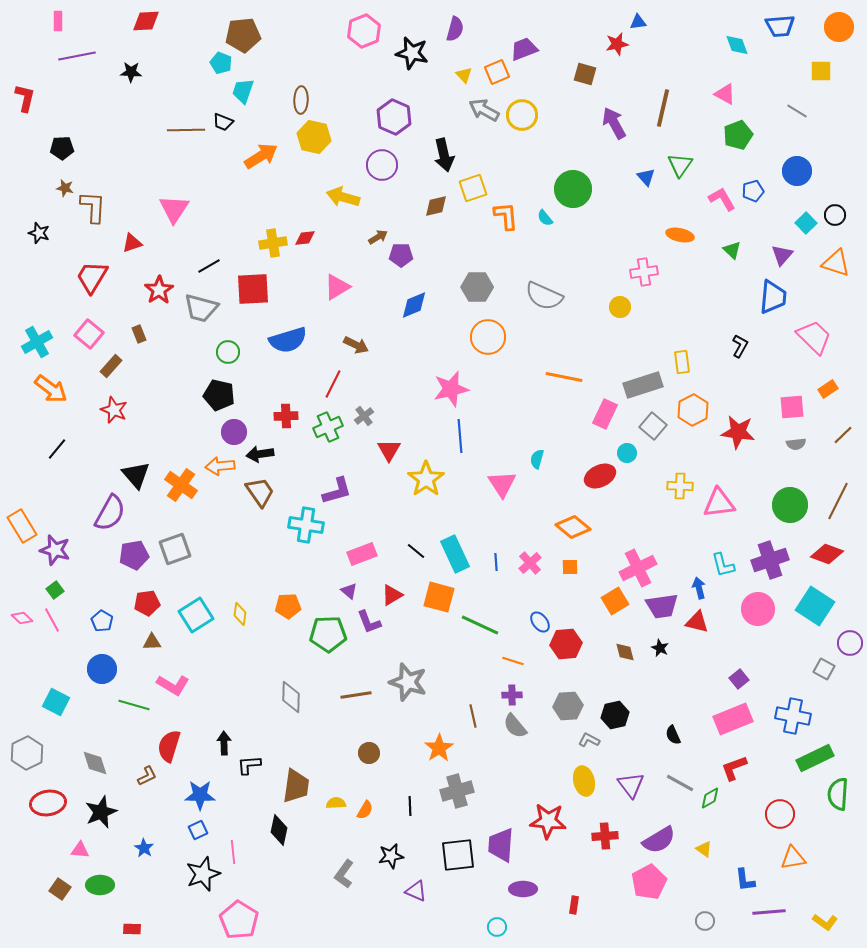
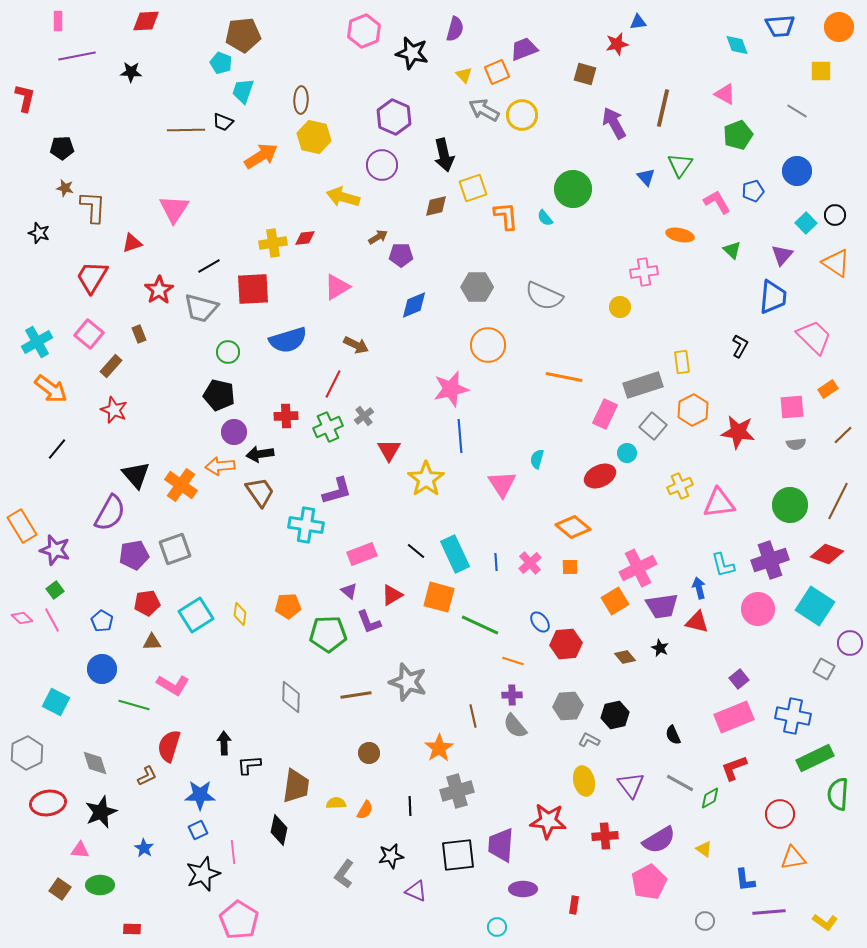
pink L-shape at (722, 199): moved 5 px left, 3 px down
orange triangle at (836, 263): rotated 16 degrees clockwise
orange circle at (488, 337): moved 8 px down
yellow cross at (680, 486): rotated 25 degrees counterclockwise
brown diamond at (625, 652): moved 5 px down; rotated 25 degrees counterclockwise
pink rectangle at (733, 719): moved 1 px right, 2 px up
